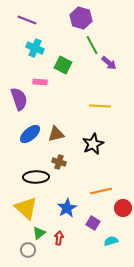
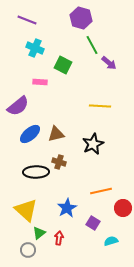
purple semicircle: moved 1 px left, 7 px down; rotated 70 degrees clockwise
black ellipse: moved 5 px up
yellow triangle: moved 2 px down
